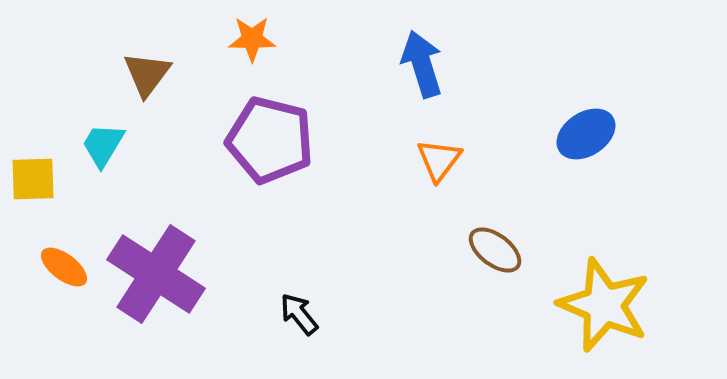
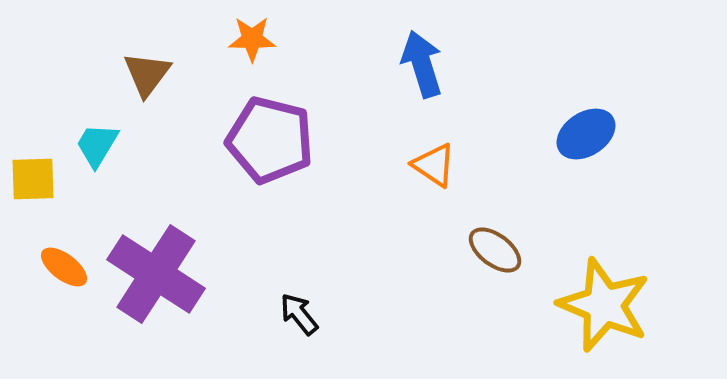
cyan trapezoid: moved 6 px left
orange triangle: moved 5 px left, 5 px down; rotated 33 degrees counterclockwise
